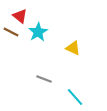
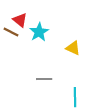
red triangle: moved 4 px down
cyan star: moved 1 px right
gray line: rotated 21 degrees counterclockwise
cyan line: rotated 42 degrees clockwise
